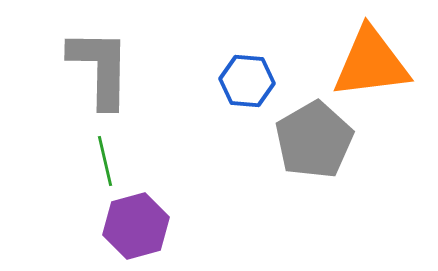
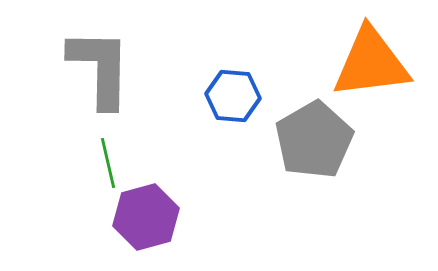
blue hexagon: moved 14 px left, 15 px down
green line: moved 3 px right, 2 px down
purple hexagon: moved 10 px right, 9 px up
